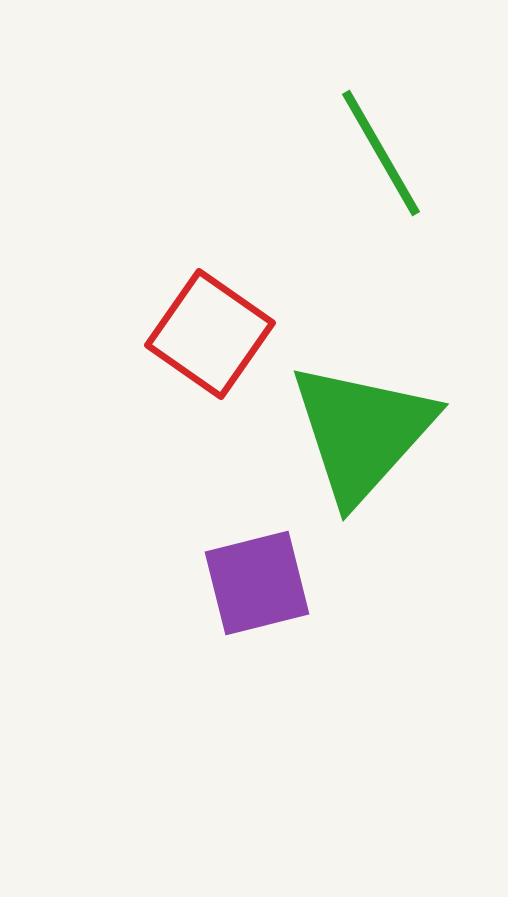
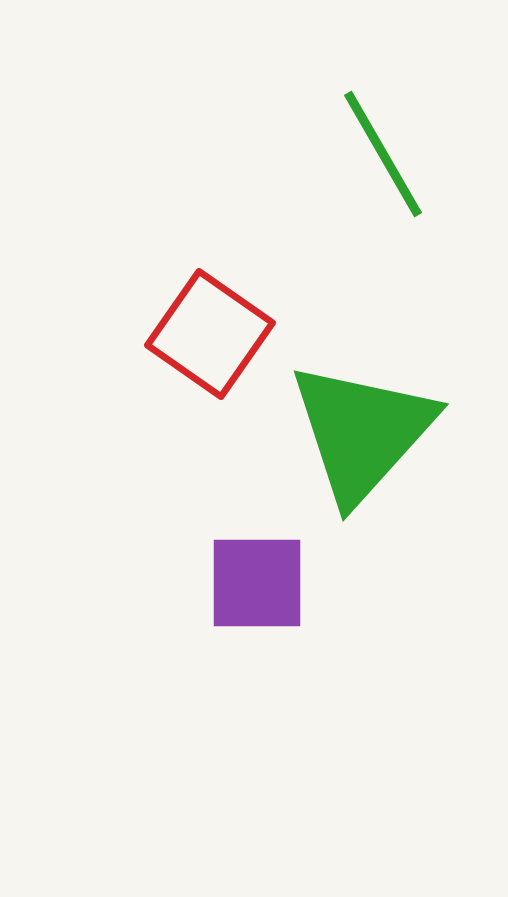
green line: moved 2 px right, 1 px down
purple square: rotated 14 degrees clockwise
